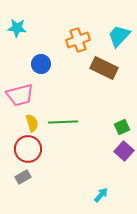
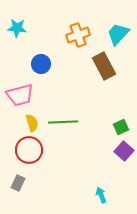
cyan trapezoid: moved 1 px left, 2 px up
orange cross: moved 5 px up
brown rectangle: moved 2 px up; rotated 36 degrees clockwise
green square: moved 1 px left
red circle: moved 1 px right, 1 px down
gray rectangle: moved 5 px left, 6 px down; rotated 35 degrees counterclockwise
cyan arrow: rotated 63 degrees counterclockwise
